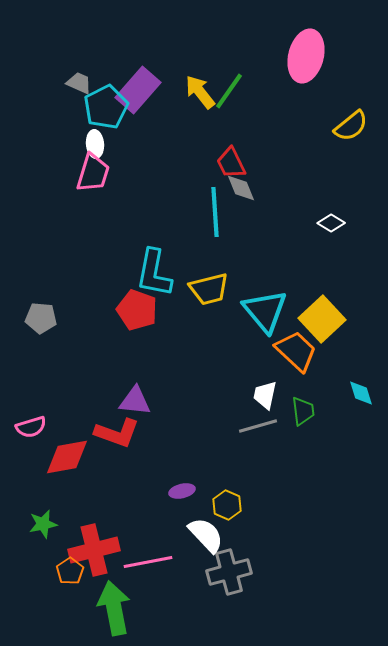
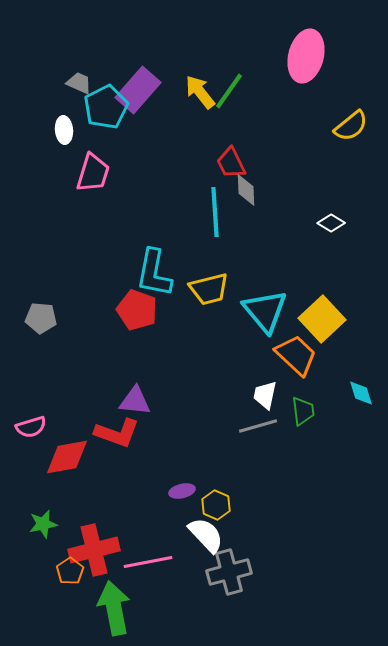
white ellipse: moved 31 px left, 14 px up
gray diamond: moved 5 px right, 2 px down; rotated 20 degrees clockwise
orange trapezoid: moved 4 px down
yellow hexagon: moved 11 px left
